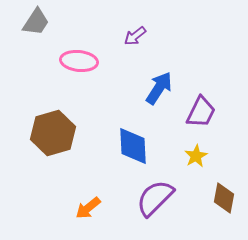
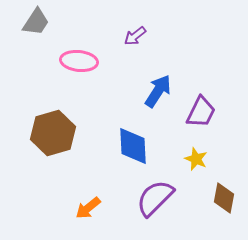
blue arrow: moved 1 px left, 3 px down
yellow star: moved 3 px down; rotated 20 degrees counterclockwise
